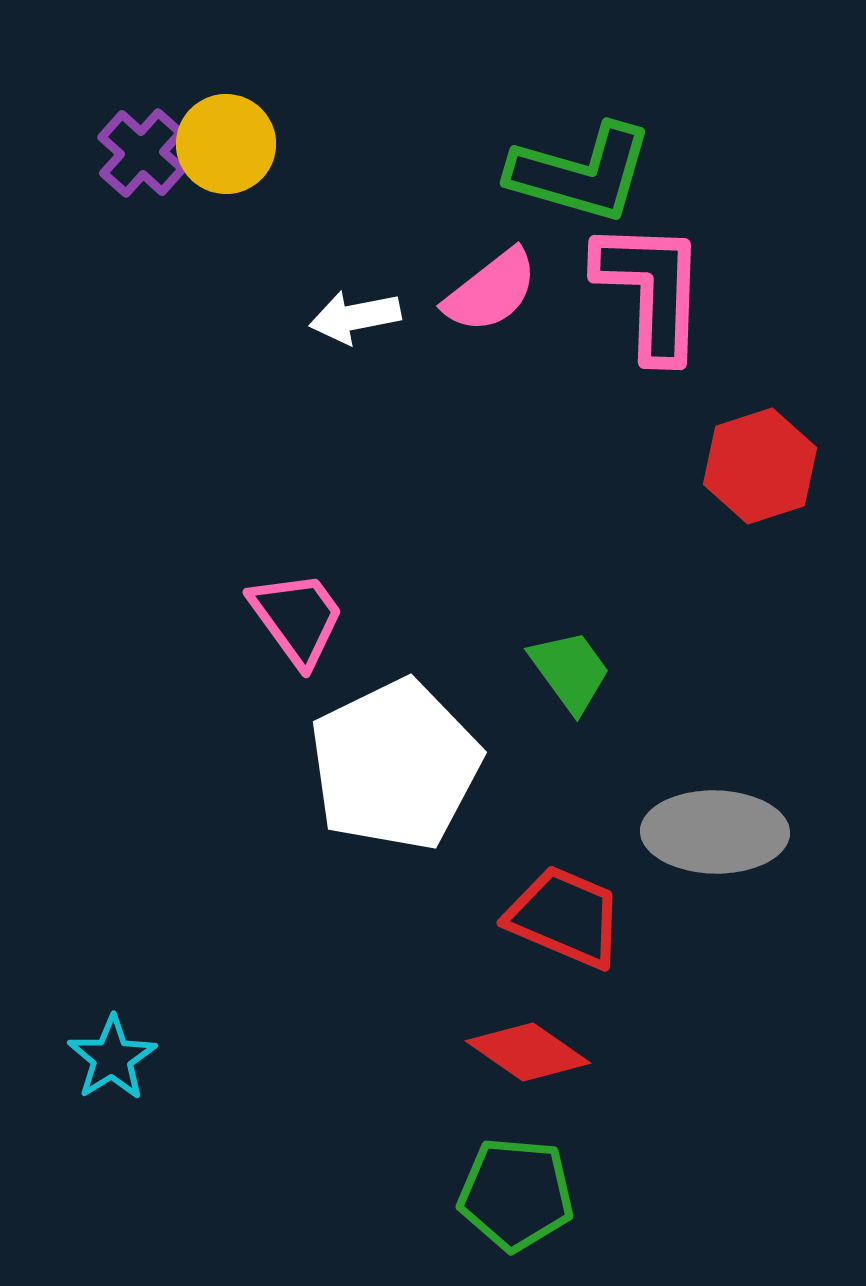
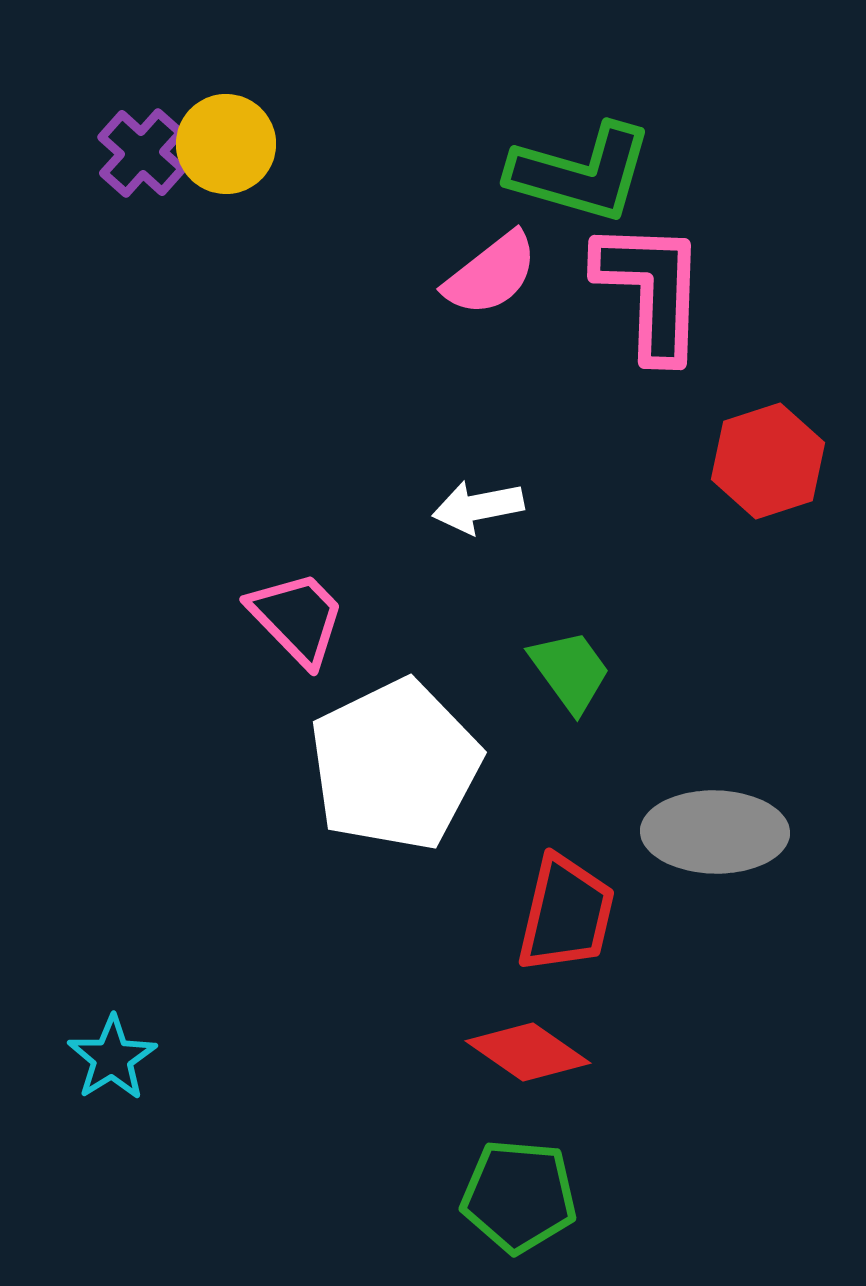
pink semicircle: moved 17 px up
white arrow: moved 123 px right, 190 px down
red hexagon: moved 8 px right, 5 px up
pink trapezoid: rotated 8 degrees counterclockwise
red trapezoid: moved 1 px right, 3 px up; rotated 80 degrees clockwise
green pentagon: moved 3 px right, 2 px down
